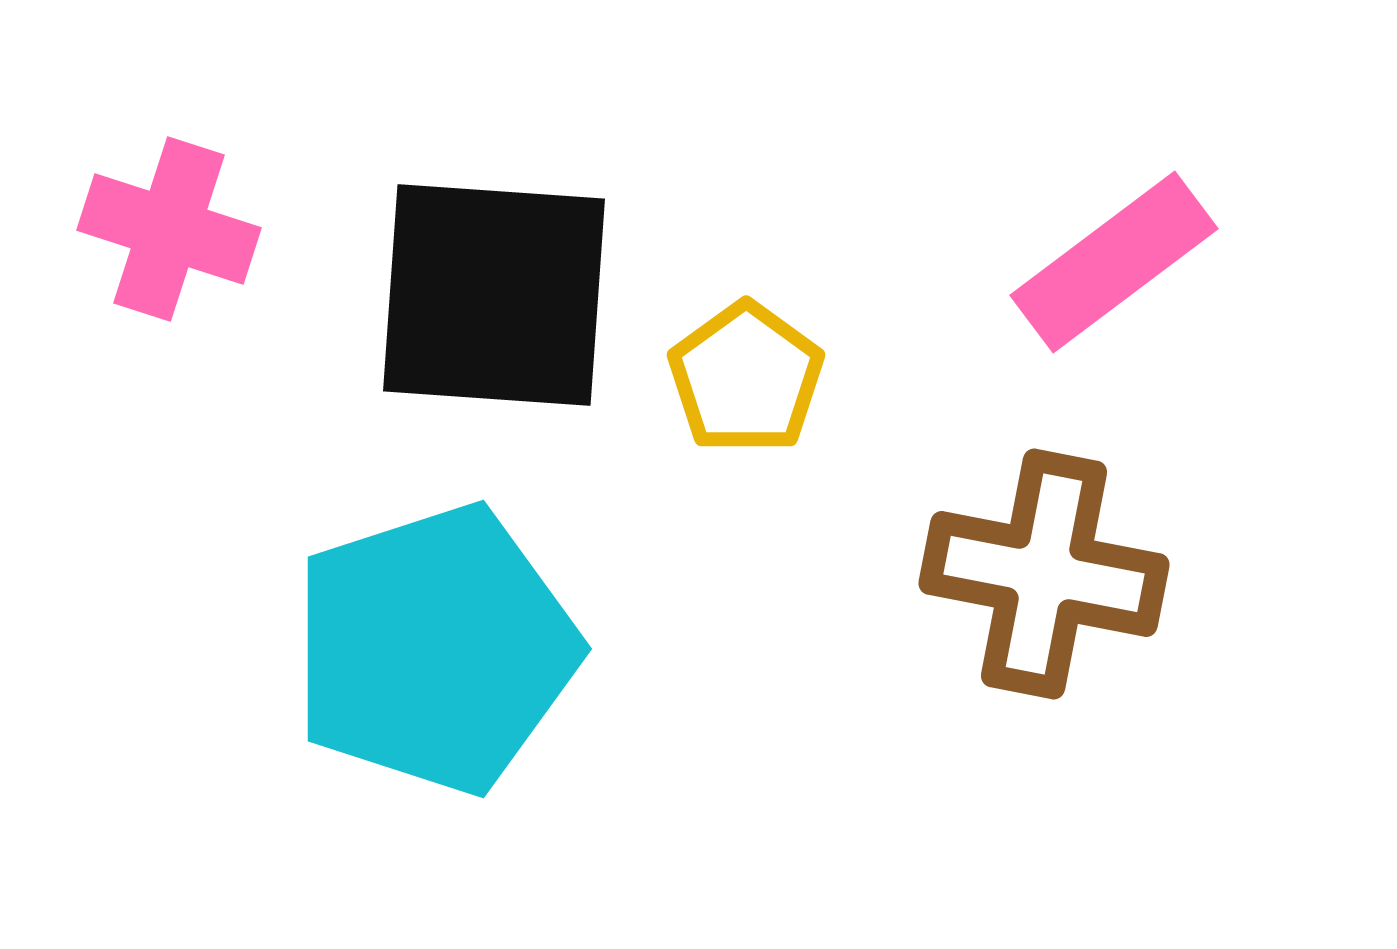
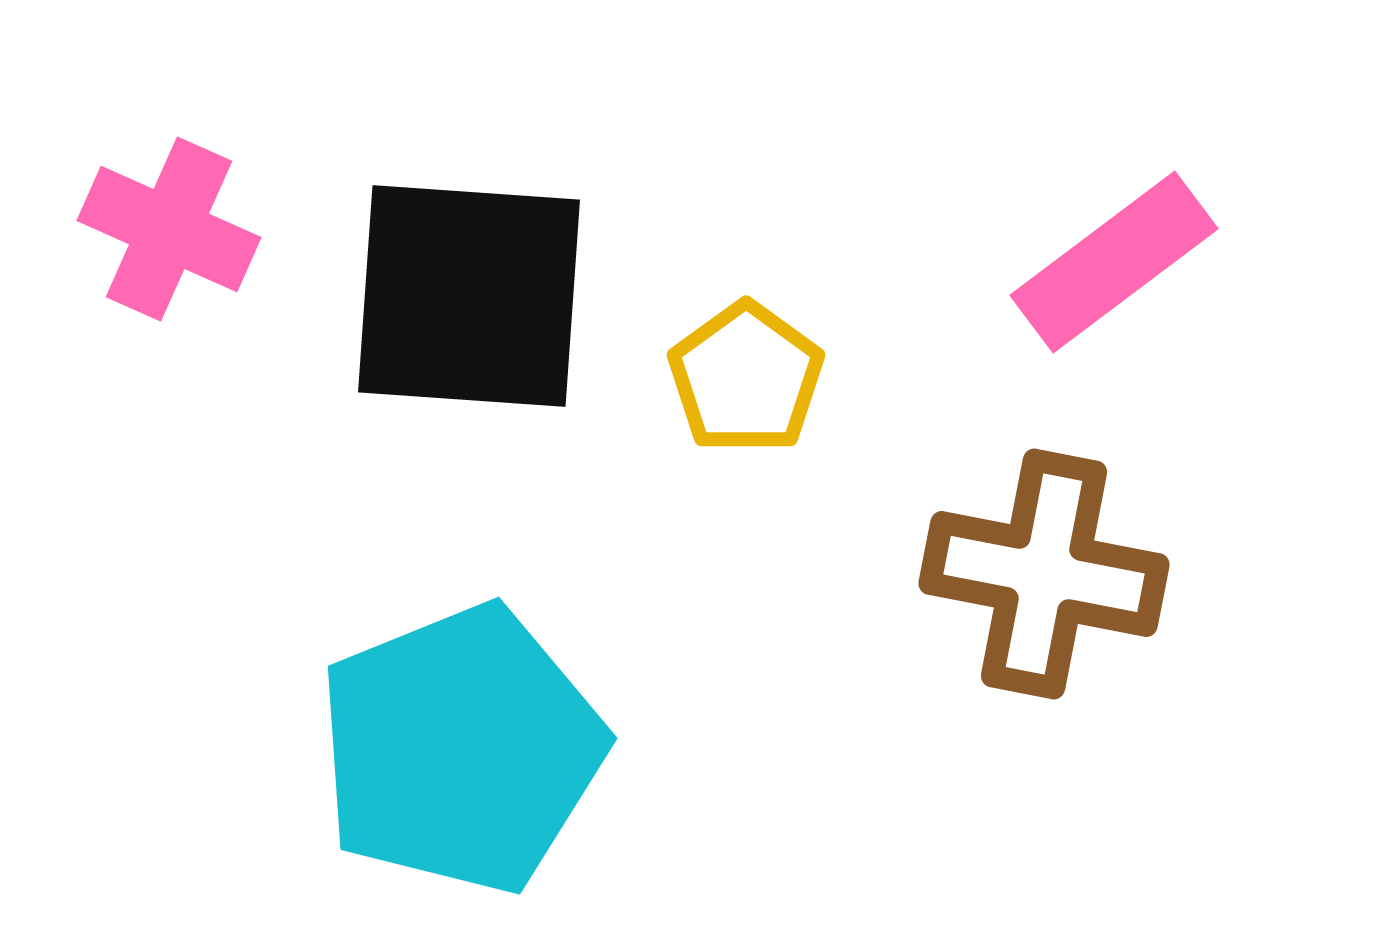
pink cross: rotated 6 degrees clockwise
black square: moved 25 px left, 1 px down
cyan pentagon: moved 26 px right, 100 px down; rotated 4 degrees counterclockwise
